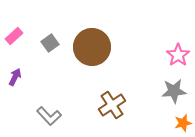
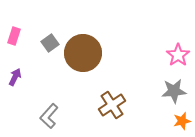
pink rectangle: rotated 30 degrees counterclockwise
brown circle: moved 9 px left, 6 px down
gray L-shape: rotated 85 degrees clockwise
orange star: moved 1 px left, 2 px up
